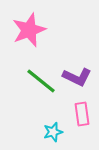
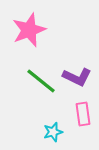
pink rectangle: moved 1 px right
